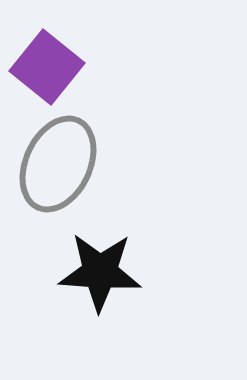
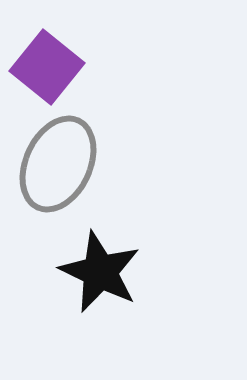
black star: rotated 22 degrees clockwise
